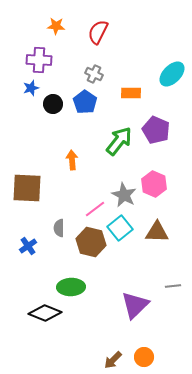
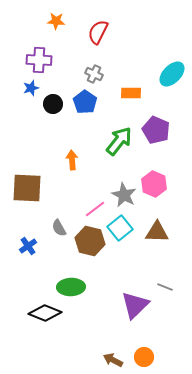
orange star: moved 5 px up
gray semicircle: rotated 30 degrees counterclockwise
brown hexagon: moved 1 px left, 1 px up
gray line: moved 8 px left, 1 px down; rotated 28 degrees clockwise
brown arrow: rotated 72 degrees clockwise
